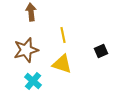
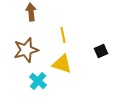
cyan cross: moved 5 px right
